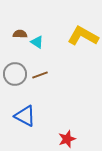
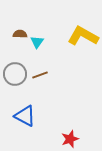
cyan triangle: rotated 32 degrees clockwise
red star: moved 3 px right
